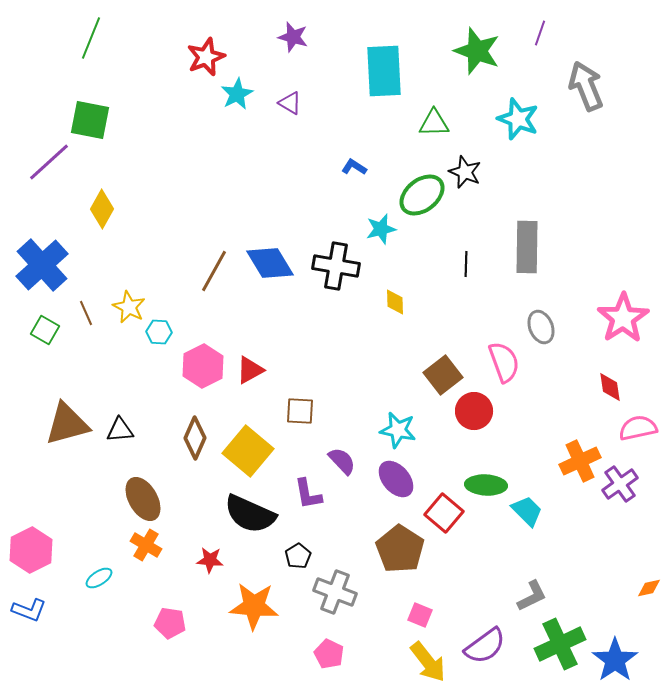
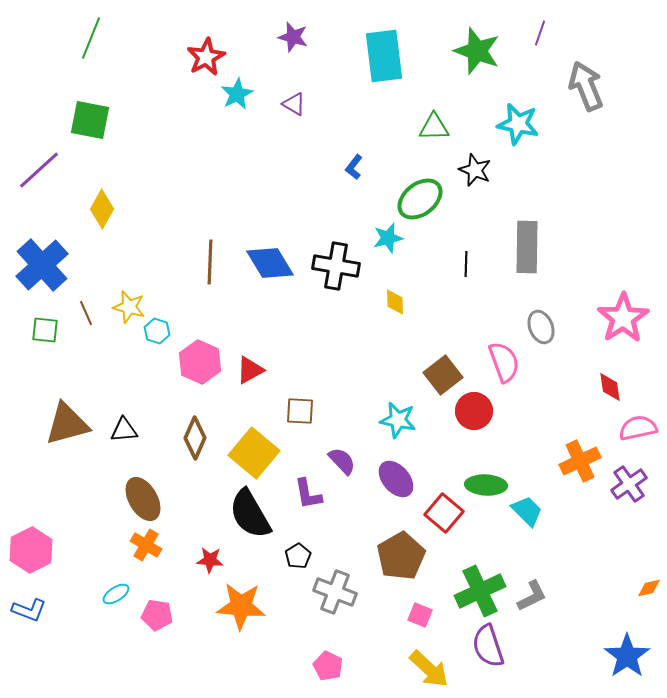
red star at (206, 57): rotated 6 degrees counterclockwise
cyan rectangle at (384, 71): moved 15 px up; rotated 4 degrees counterclockwise
purple triangle at (290, 103): moved 4 px right, 1 px down
cyan star at (518, 119): moved 5 px down; rotated 9 degrees counterclockwise
green triangle at (434, 123): moved 4 px down
purple line at (49, 162): moved 10 px left, 8 px down
blue L-shape at (354, 167): rotated 85 degrees counterclockwise
black star at (465, 172): moved 10 px right, 2 px up
green ellipse at (422, 195): moved 2 px left, 4 px down
cyan star at (381, 229): moved 7 px right, 9 px down
brown line at (214, 271): moved 4 px left, 9 px up; rotated 27 degrees counterclockwise
yellow star at (129, 307): rotated 12 degrees counterclockwise
green square at (45, 330): rotated 24 degrees counterclockwise
cyan hexagon at (159, 332): moved 2 px left, 1 px up; rotated 15 degrees clockwise
pink hexagon at (203, 366): moved 3 px left, 4 px up; rotated 9 degrees counterclockwise
black triangle at (120, 430): moved 4 px right
cyan star at (398, 430): moved 10 px up
yellow square at (248, 451): moved 6 px right, 2 px down
purple cross at (620, 484): moved 9 px right
black semicircle at (250, 514): rotated 36 degrees clockwise
brown pentagon at (400, 549): moved 1 px right, 7 px down; rotated 9 degrees clockwise
cyan ellipse at (99, 578): moved 17 px right, 16 px down
orange star at (254, 606): moved 13 px left
pink pentagon at (170, 623): moved 13 px left, 8 px up
green cross at (560, 644): moved 80 px left, 53 px up
purple semicircle at (485, 646): moved 3 px right; rotated 108 degrees clockwise
pink pentagon at (329, 654): moved 1 px left, 12 px down
blue star at (615, 660): moved 12 px right, 4 px up
yellow arrow at (428, 662): moved 1 px right, 7 px down; rotated 9 degrees counterclockwise
